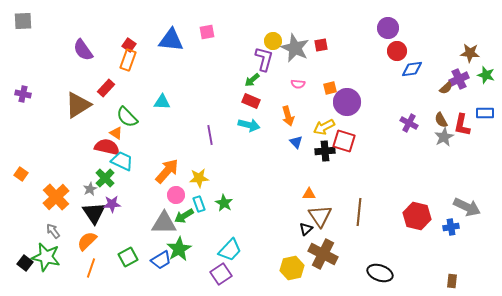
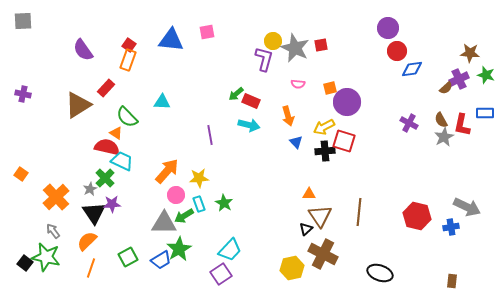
green arrow at (252, 80): moved 16 px left, 14 px down
